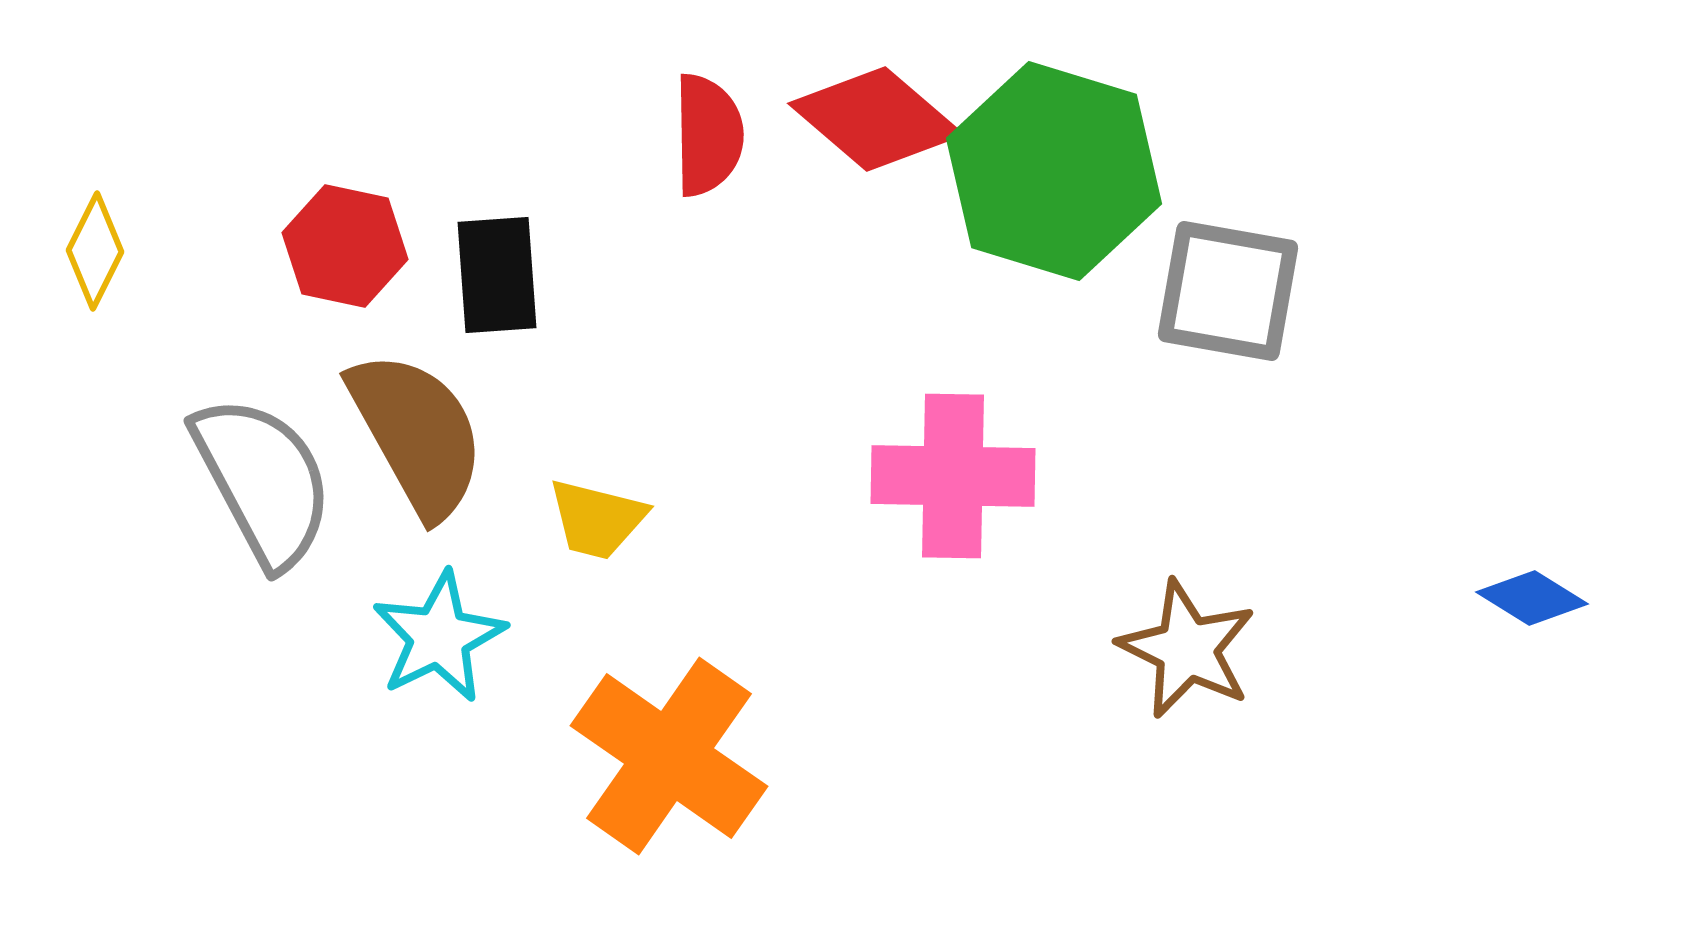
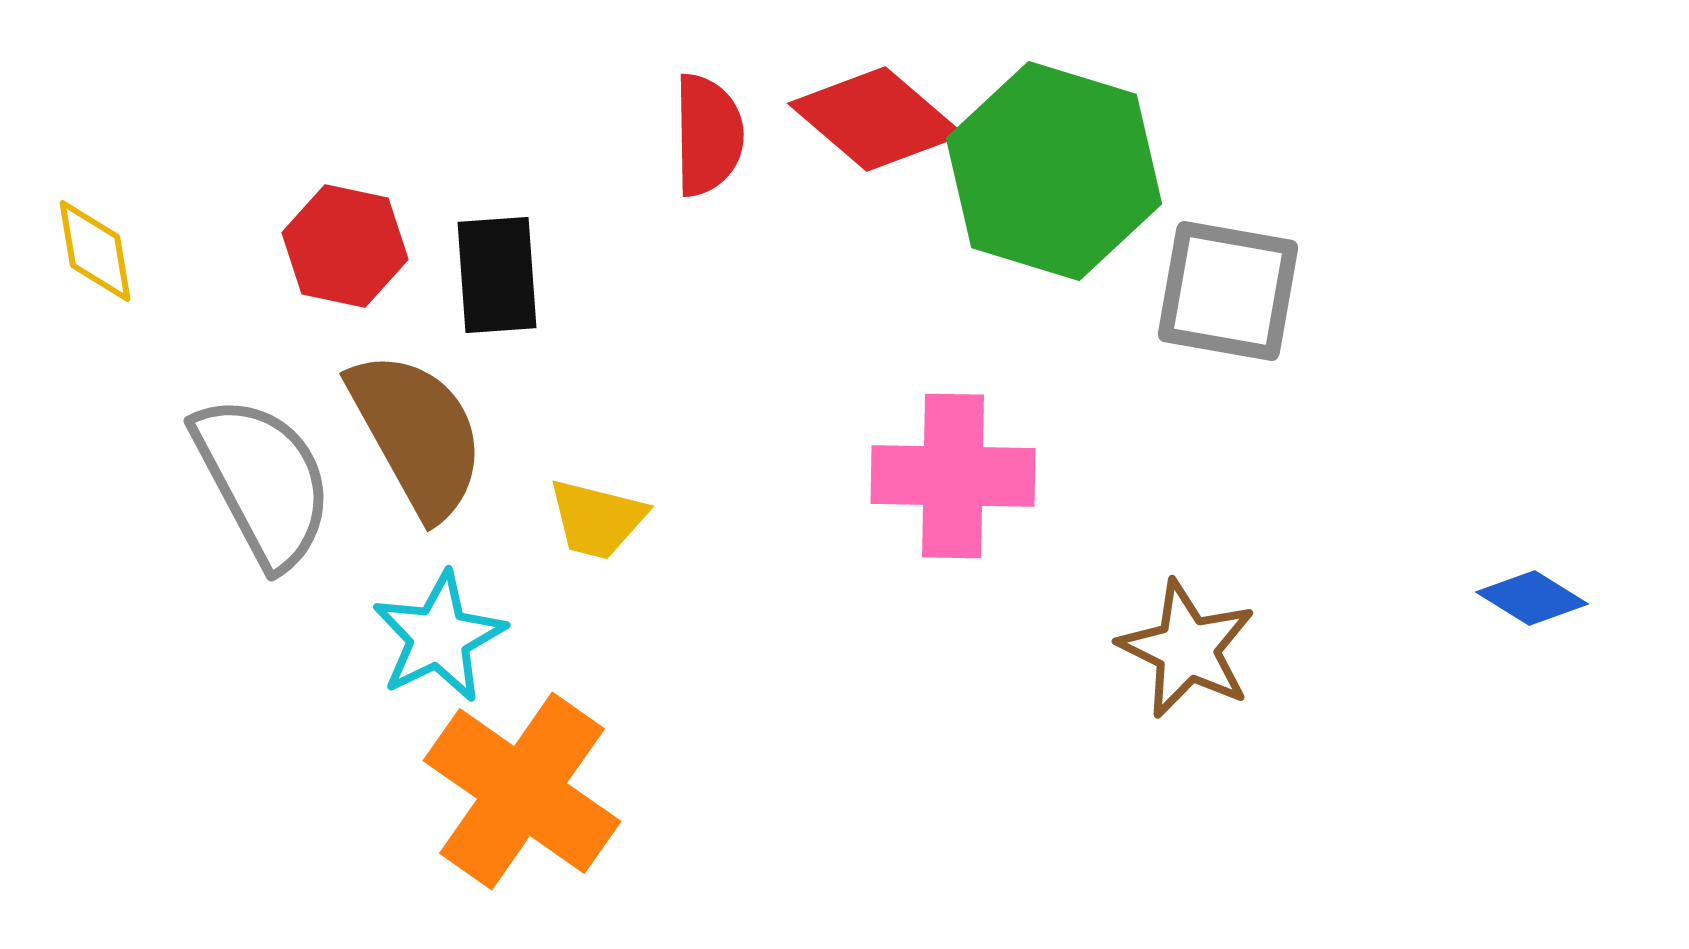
yellow diamond: rotated 36 degrees counterclockwise
orange cross: moved 147 px left, 35 px down
